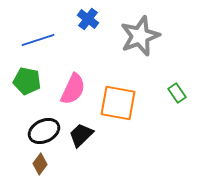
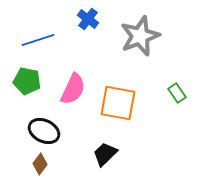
black ellipse: rotated 52 degrees clockwise
black trapezoid: moved 24 px right, 19 px down
